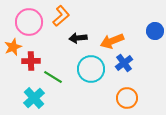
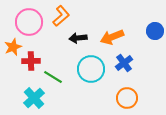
orange arrow: moved 4 px up
